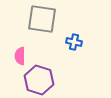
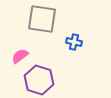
pink semicircle: rotated 54 degrees clockwise
